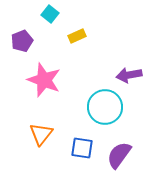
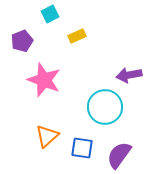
cyan square: rotated 24 degrees clockwise
orange triangle: moved 6 px right, 2 px down; rotated 10 degrees clockwise
